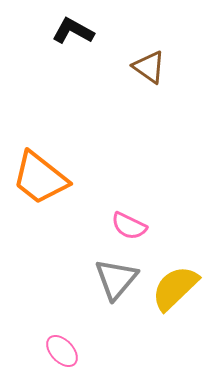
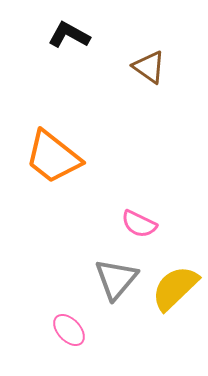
black L-shape: moved 4 px left, 4 px down
orange trapezoid: moved 13 px right, 21 px up
pink semicircle: moved 10 px right, 2 px up
pink ellipse: moved 7 px right, 21 px up
